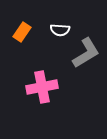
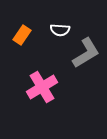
orange rectangle: moved 3 px down
pink cross: rotated 20 degrees counterclockwise
